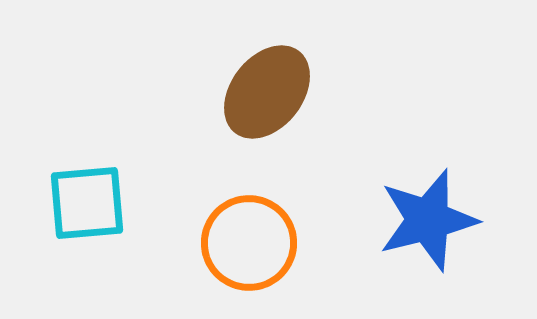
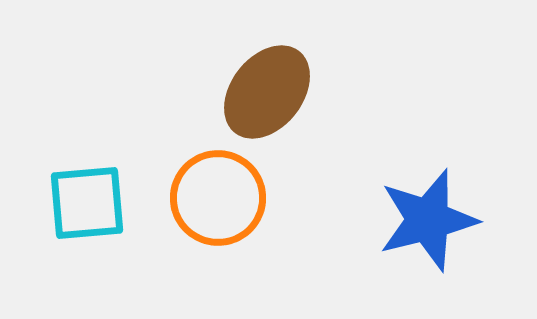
orange circle: moved 31 px left, 45 px up
